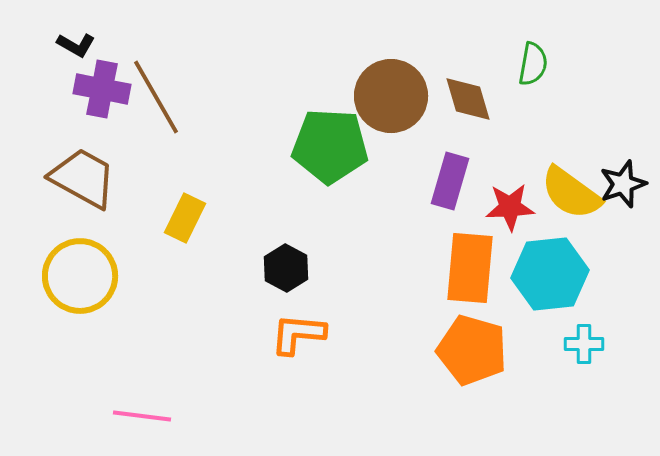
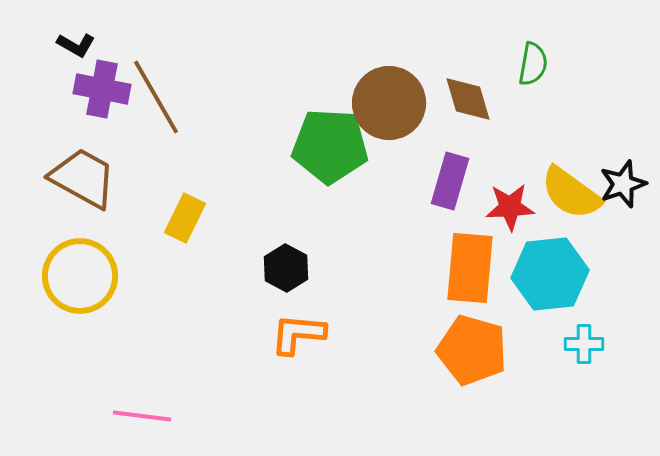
brown circle: moved 2 px left, 7 px down
